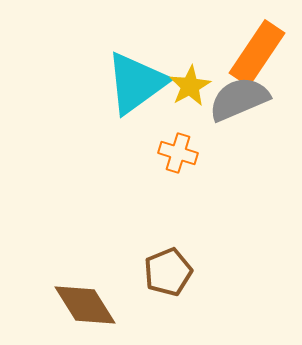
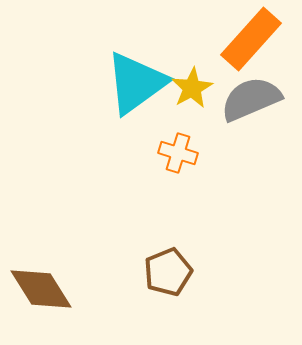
orange rectangle: moved 6 px left, 14 px up; rotated 8 degrees clockwise
yellow star: moved 2 px right, 2 px down
gray semicircle: moved 12 px right
brown diamond: moved 44 px left, 16 px up
